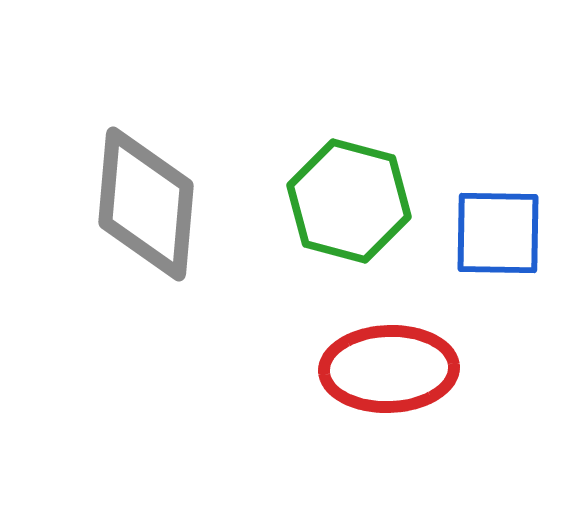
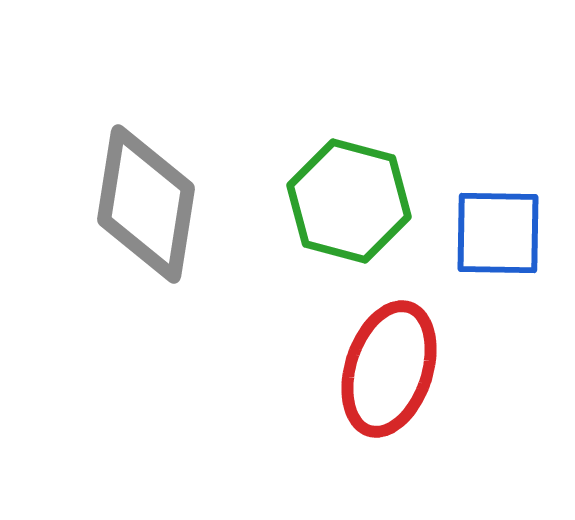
gray diamond: rotated 4 degrees clockwise
red ellipse: rotated 70 degrees counterclockwise
